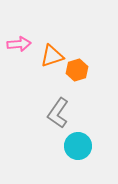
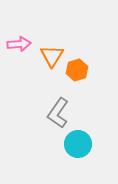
orange triangle: rotated 40 degrees counterclockwise
cyan circle: moved 2 px up
